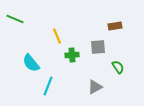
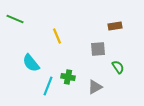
gray square: moved 2 px down
green cross: moved 4 px left, 22 px down; rotated 16 degrees clockwise
